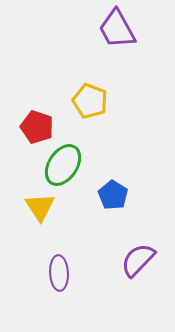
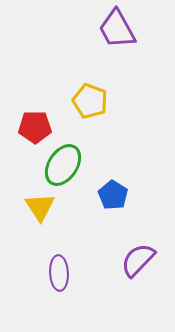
red pentagon: moved 2 px left; rotated 20 degrees counterclockwise
